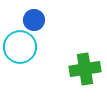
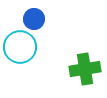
blue circle: moved 1 px up
